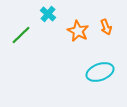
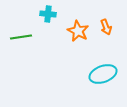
cyan cross: rotated 35 degrees counterclockwise
green line: moved 2 px down; rotated 35 degrees clockwise
cyan ellipse: moved 3 px right, 2 px down
